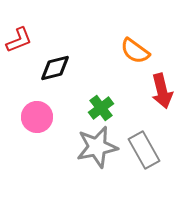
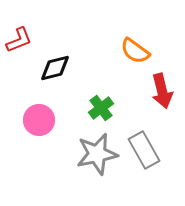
pink circle: moved 2 px right, 3 px down
gray star: moved 7 px down
